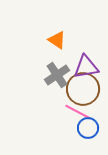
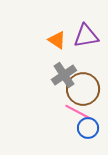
purple triangle: moved 31 px up
gray cross: moved 7 px right
